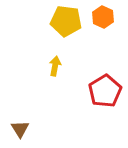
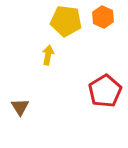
yellow arrow: moved 7 px left, 11 px up
brown triangle: moved 22 px up
